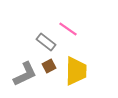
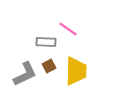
gray rectangle: rotated 36 degrees counterclockwise
